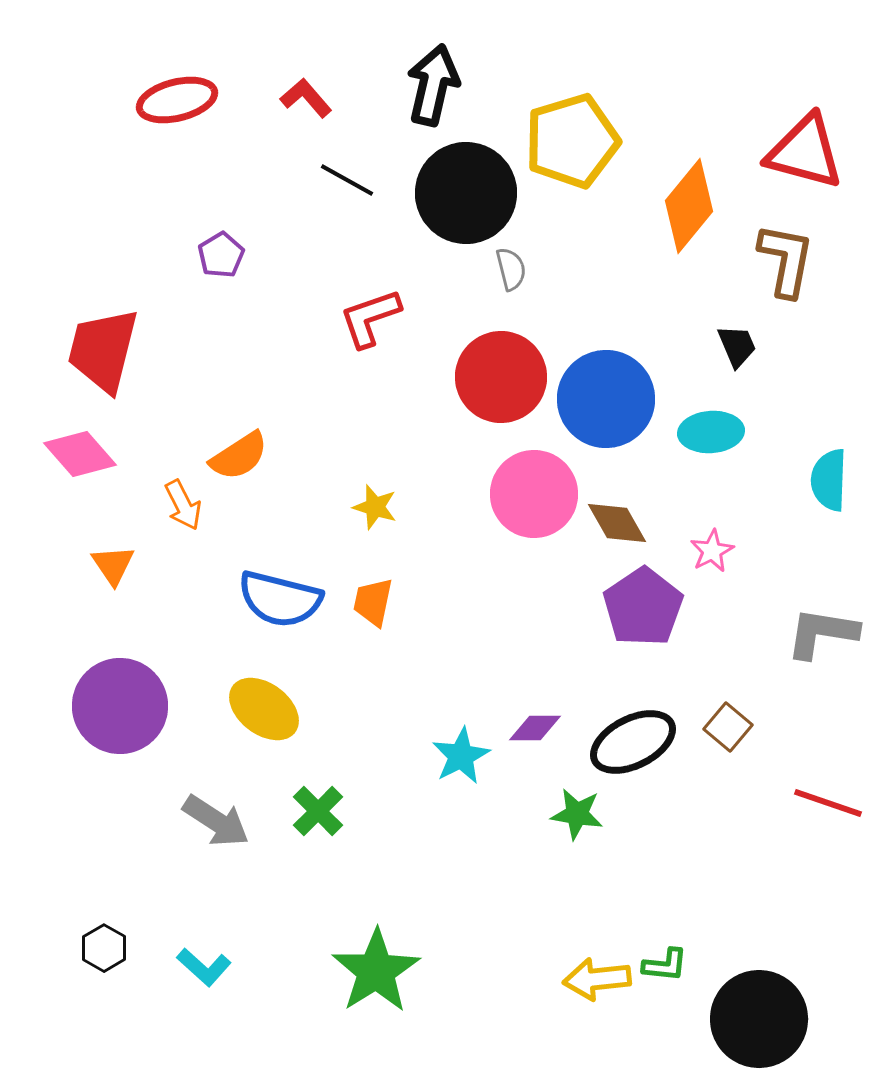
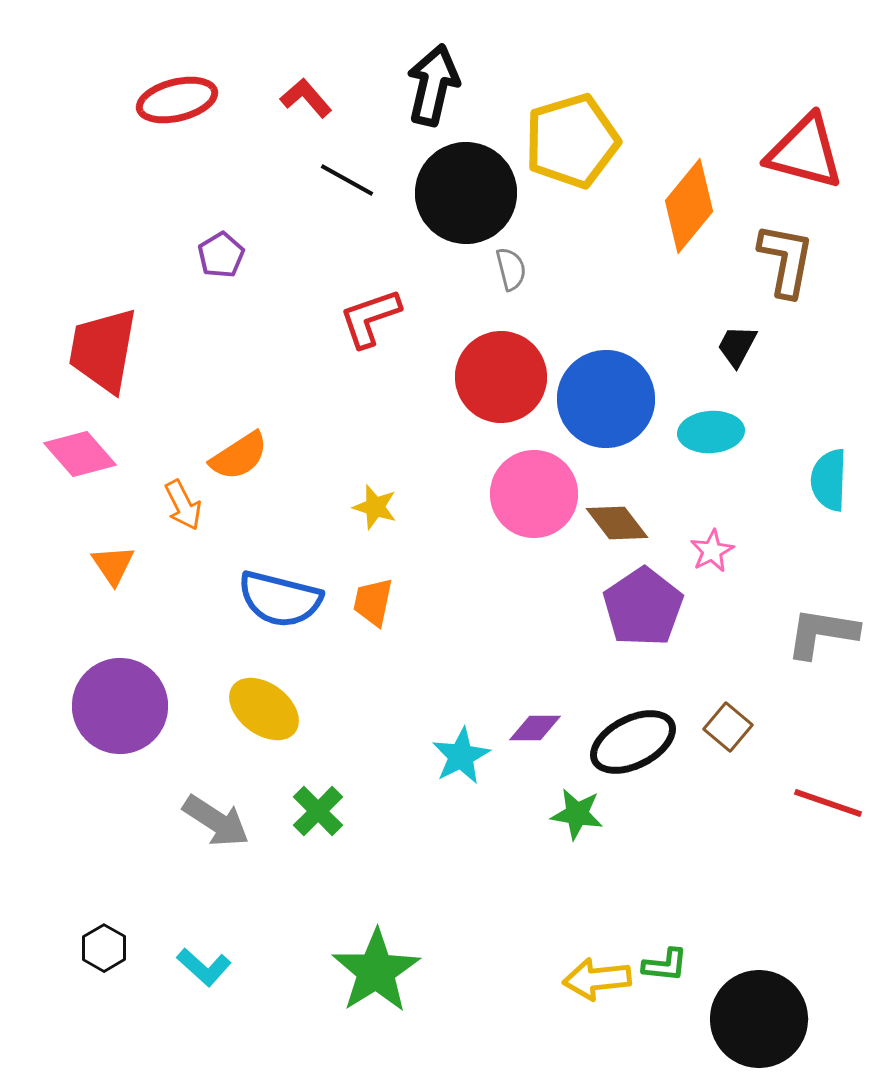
black trapezoid at (737, 346): rotated 129 degrees counterclockwise
red trapezoid at (103, 350): rotated 4 degrees counterclockwise
brown diamond at (617, 523): rotated 8 degrees counterclockwise
